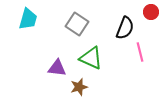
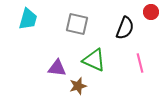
gray square: rotated 20 degrees counterclockwise
pink line: moved 11 px down
green triangle: moved 3 px right, 2 px down
brown star: moved 1 px left, 1 px up
